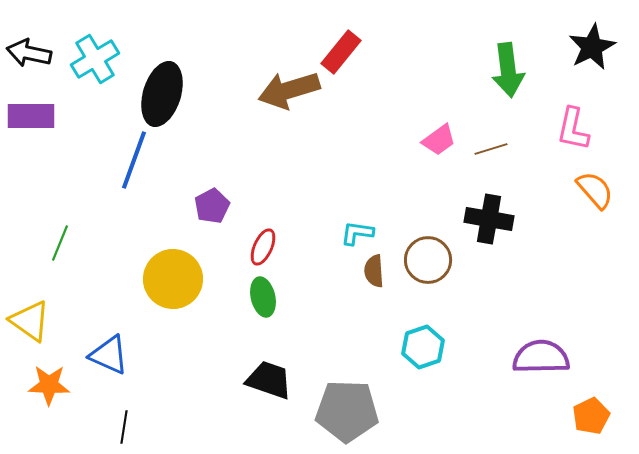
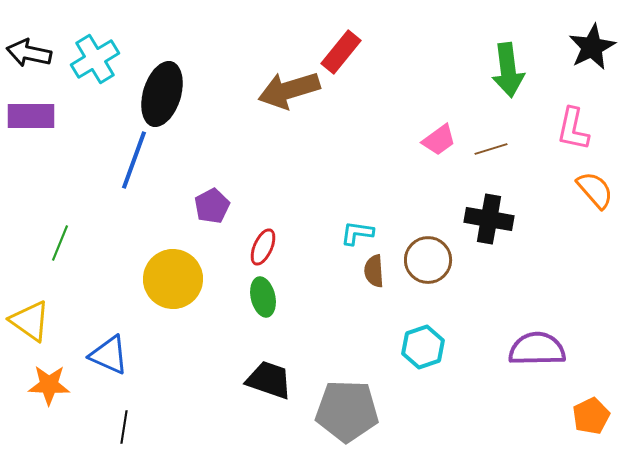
purple semicircle: moved 4 px left, 8 px up
